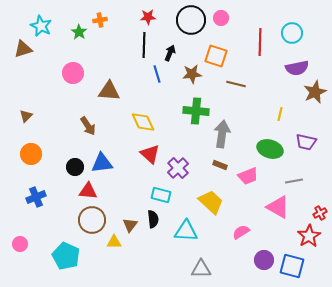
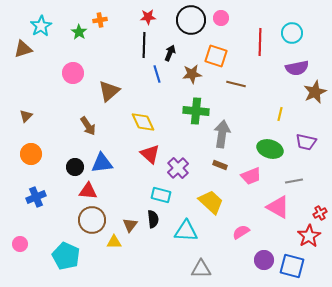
cyan star at (41, 26): rotated 15 degrees clockwise
brown triangle at (109, 91): rotated 45 degrees counterclockwise
pink trapezoid at (248, 176): moved 3 px right
